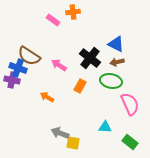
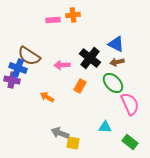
orange cross: moved 3 px down
pink rectangle: rotated 40 degrees counterclockwise
pink arrow: moved 3 px right; rotated 35 degrees counterclockwise
green ellipse: moved 2 px right, 2 px down; rotated 35 degrees clockwise
